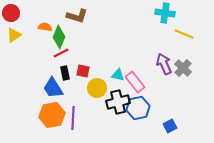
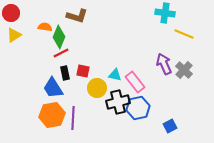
gray cross: moved 1 px right, 2 px down
cyan triangle: moved 3 px left
